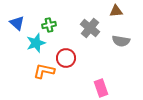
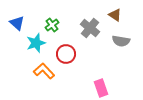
brown triangle: moved 1 px left, 4 px down; rotated 40 degrees clockwise
green cross: moved 3 px right; rotated 24 degrees counterclockwise
red circle: moved 4 px up
orange L-shape: rotated 35 degrees clockwise
